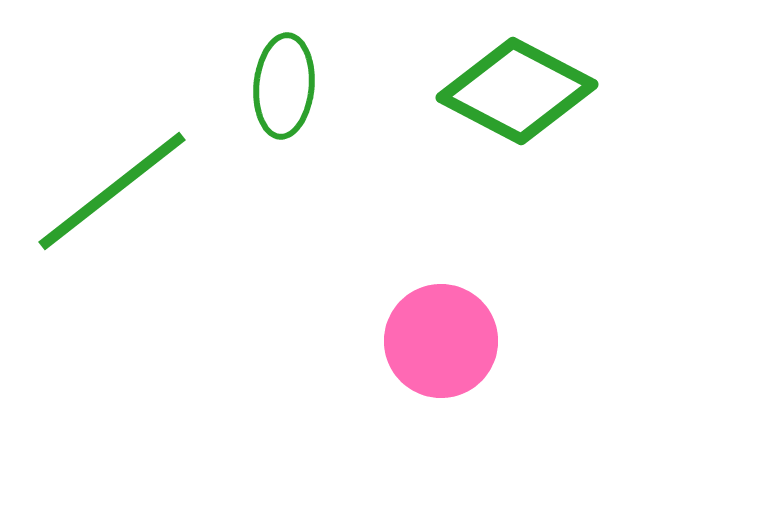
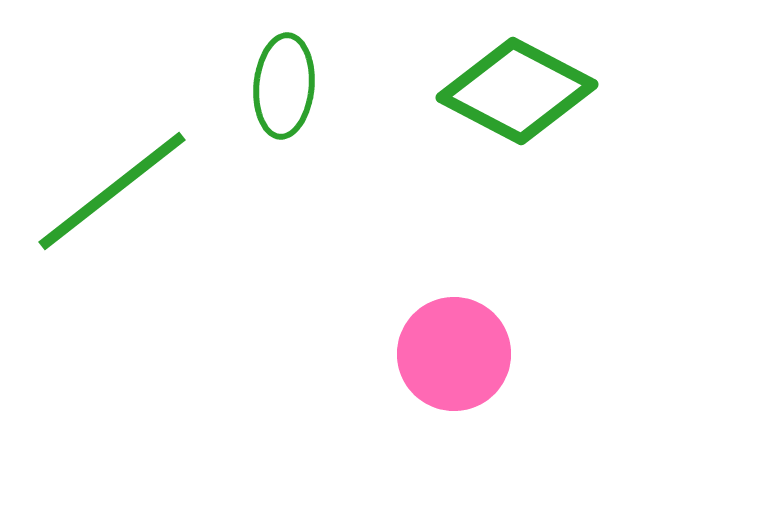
pink circle: moved 13 px right, 13 px down
